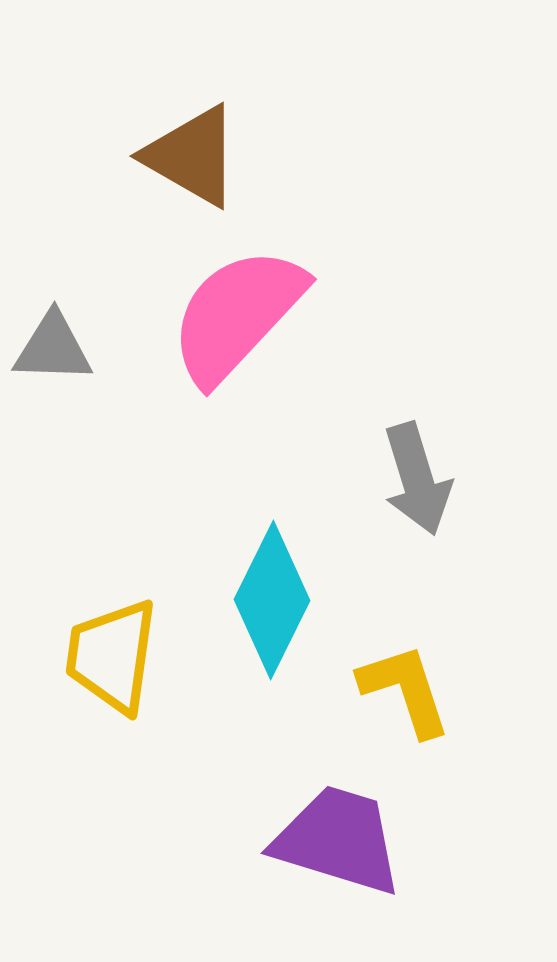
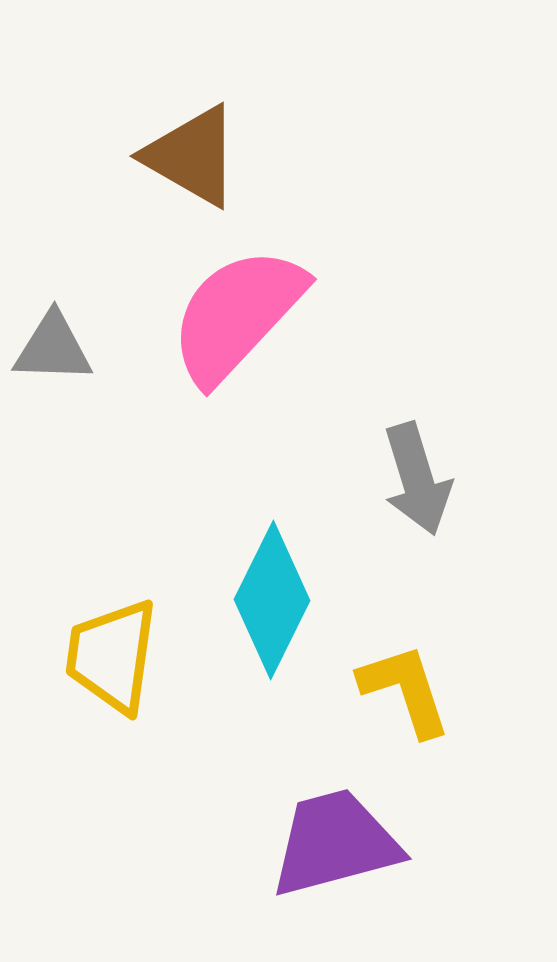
purple trapezoid: moved 3 px left, 3 px down; rotated 32 degrees counterclockwise
